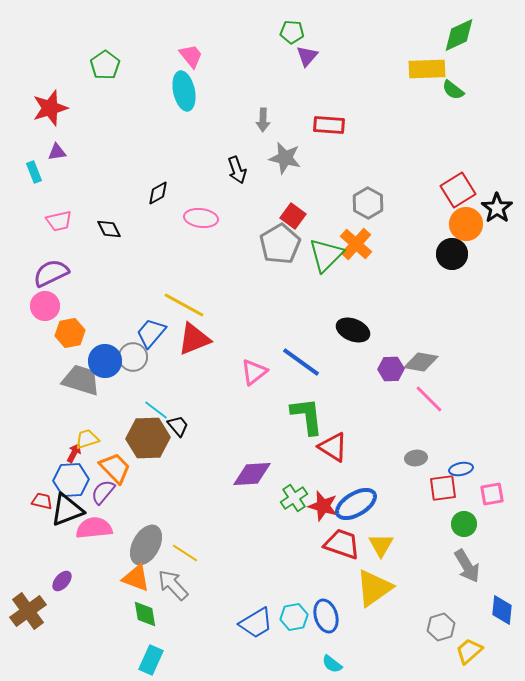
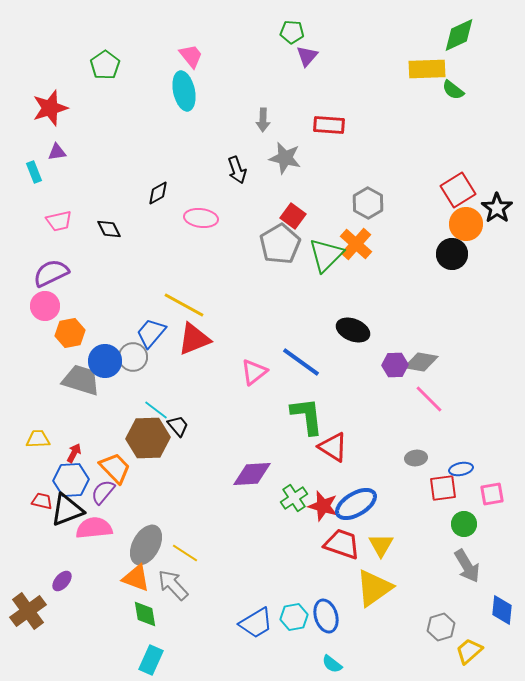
purple hexagon at (391, 369): moved 4 px right, 4 px up
yellow trapezoid at (87, 439): moved 49 px left; rotated 15 degrees clockwise
